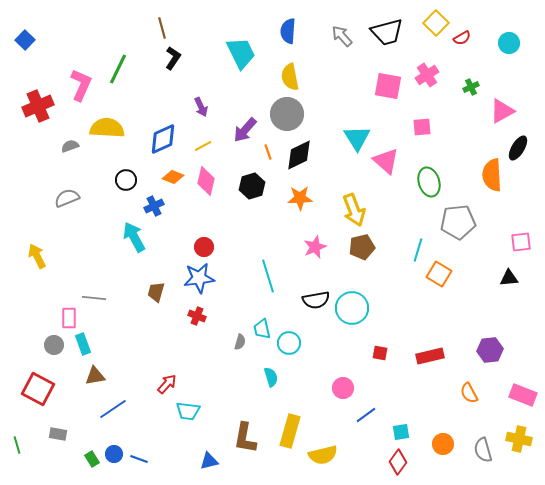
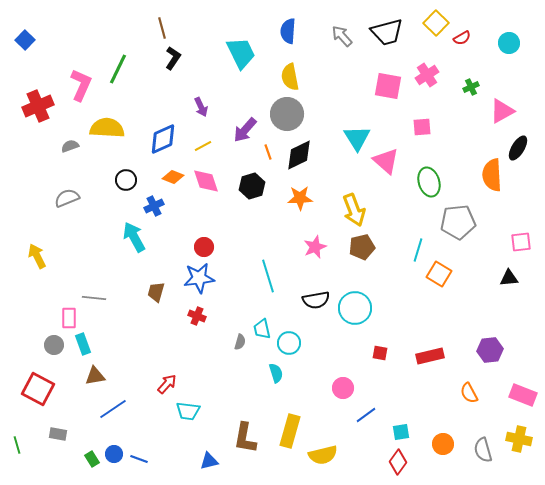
pink diamond at (206, 181): rotated 32 degrees counterclockwise
cyan circle at (352, 308): moved 3 px right
cyan semicircle at (271, 377): moved 5 px right, 4 px up
